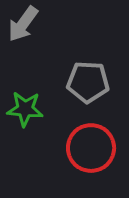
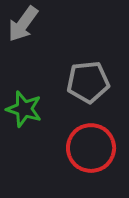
gray pentagon: rotated 9 degrees counterclockwise
green star: moved 1 px left; rotated 12 degrees clockwise
